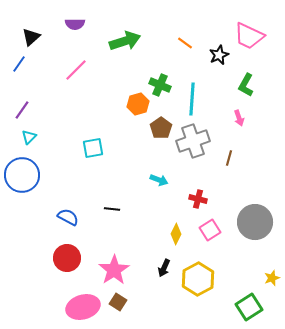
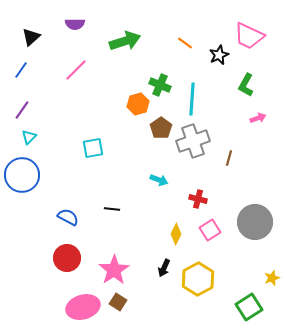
blue line: moved 2 px right, 6 px down
pink arrow: moved 19 px right; rotated 91 degrees counterclockwise
